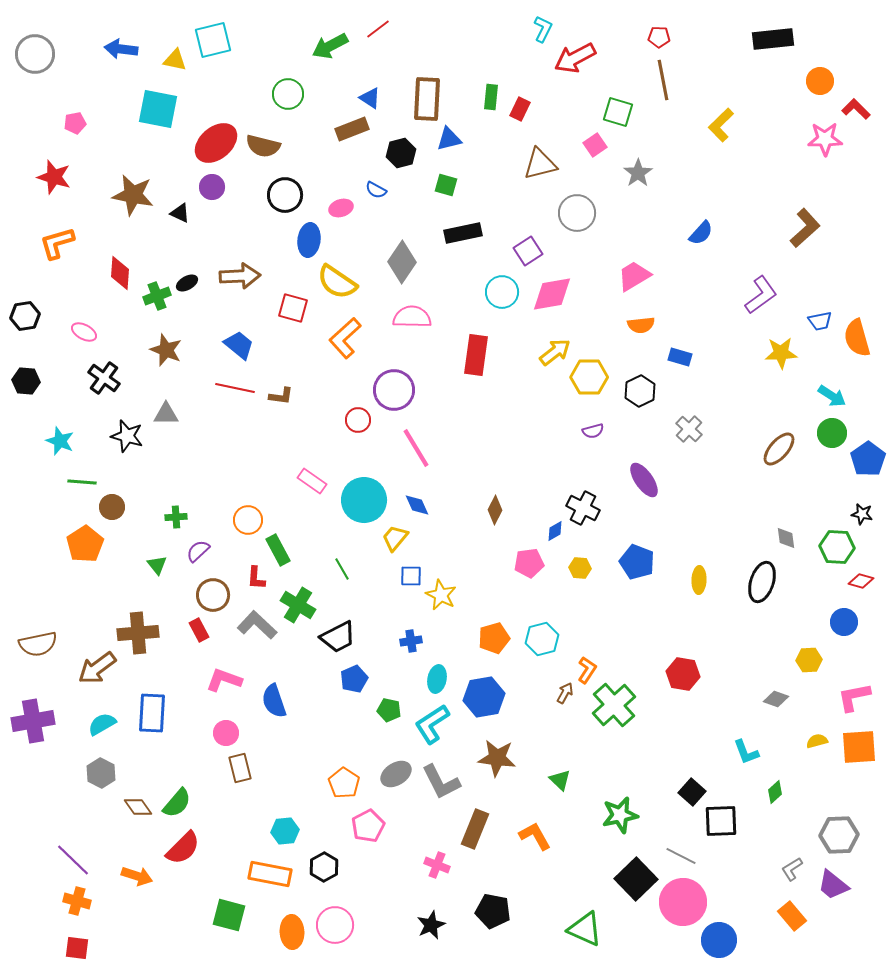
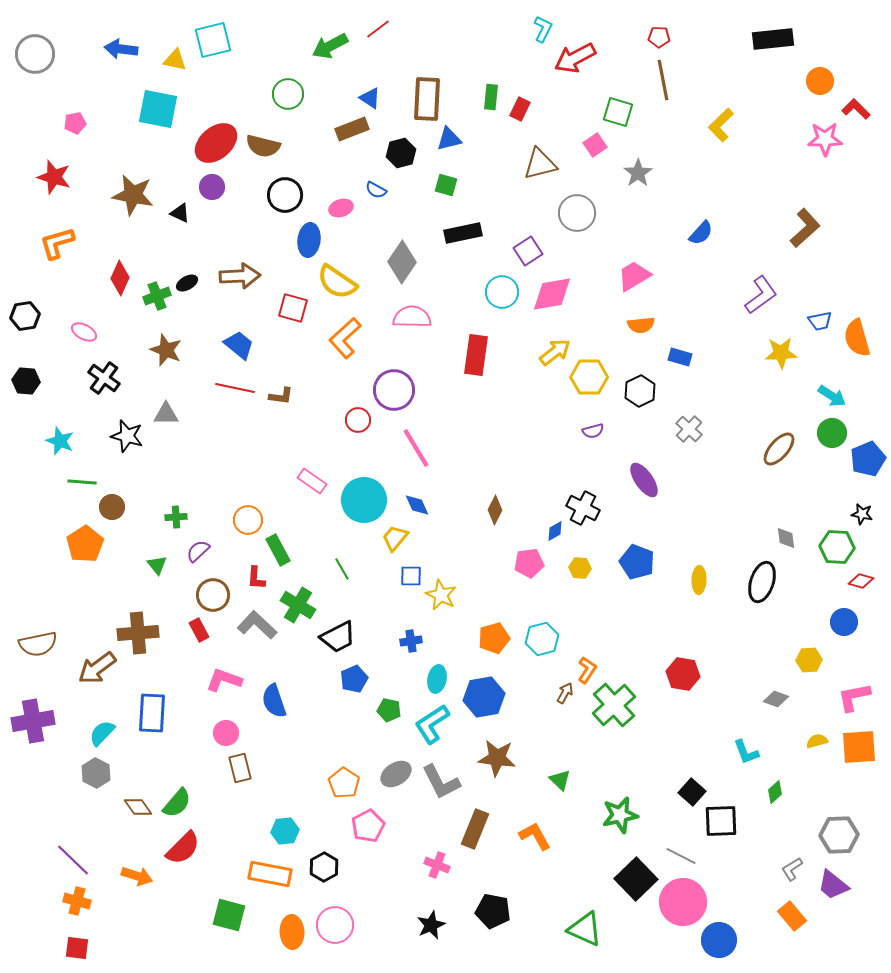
red diamond at (120, 273): moved 5 px down; rotated 20 degrees clockwise
blue pentagon at (868, 459): rotated 12 degrees clockwise
cyan semicircle at (102, 724): moved 9 px down; rotated 16 degrees counterclockwise
gray hexagon at (101, 773): moved 5 px left
